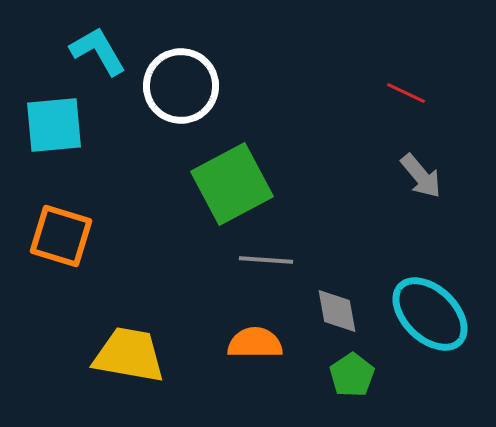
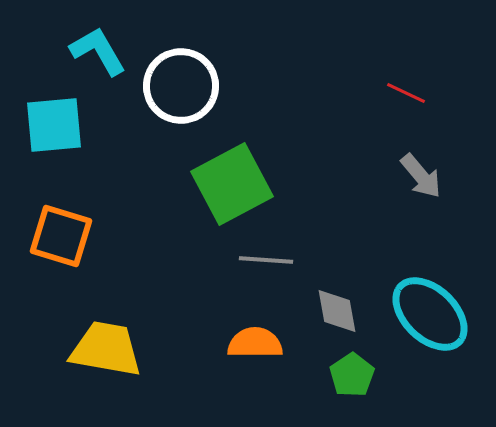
yellow trapezoid: moved 23 px left, 6 px up
